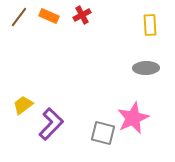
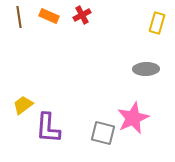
brown line: rotated 45 degrees counterclockwise
yellow rectangle: moved 7 px right, 2 px up; rotated 20 degrees clockwise
gray ellipse: moved 1 px down
purple L-shape: moved 3 px left, 4 px down; rotated 140 degrees clockwise
